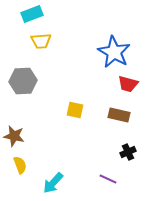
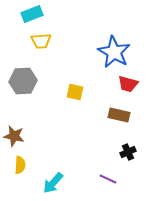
yellow square: moved 18 px up
yellow semicircle: rotated 24 degrees clockwise
